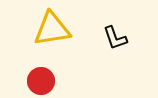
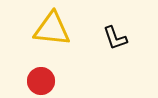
yellow triangle: rotated 15 degrees clockwise
